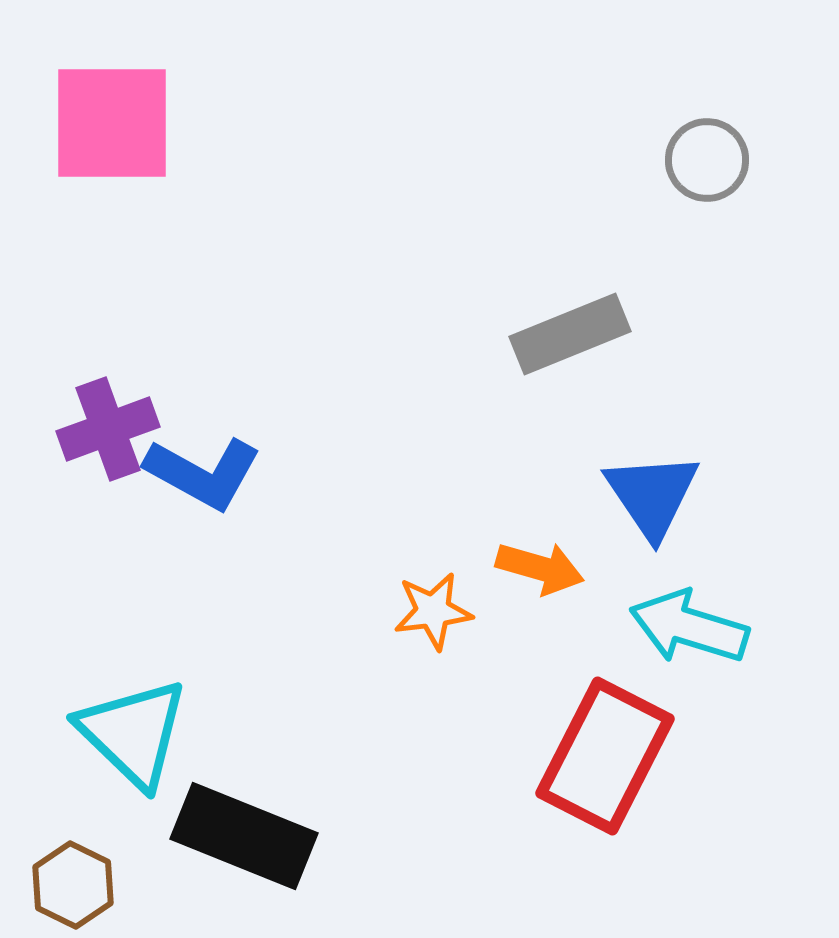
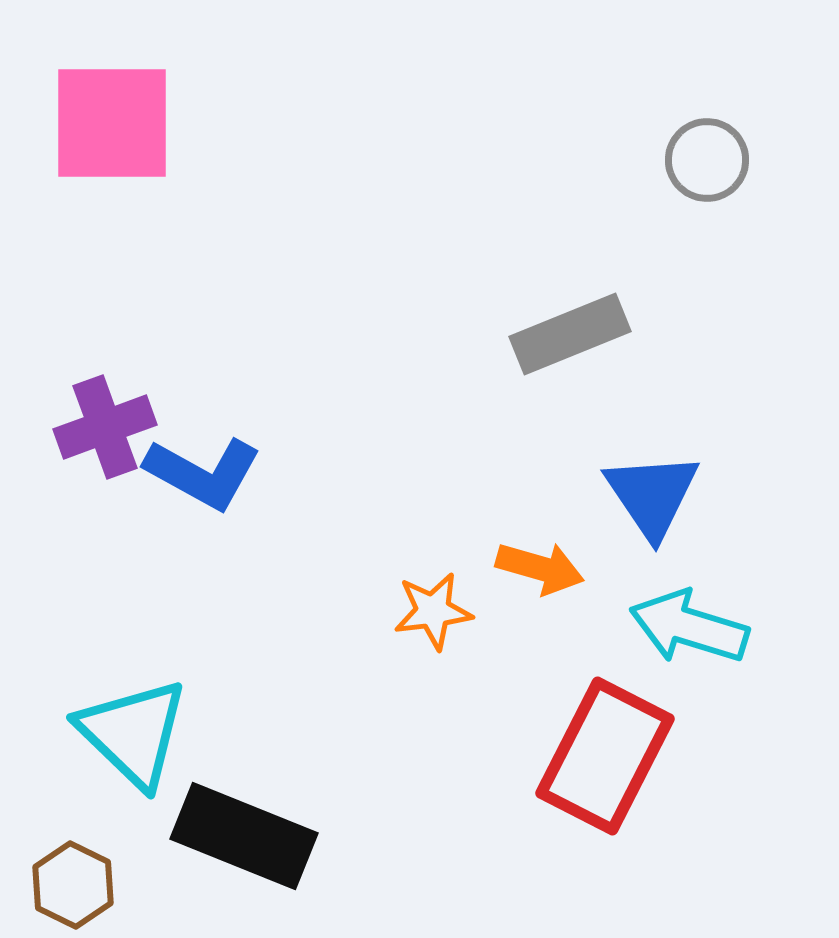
purple cross: moved 3 px left, 2 px up
